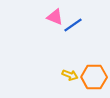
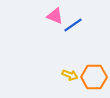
pink triangle: moved 1 px up
